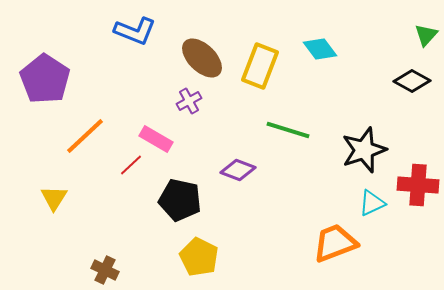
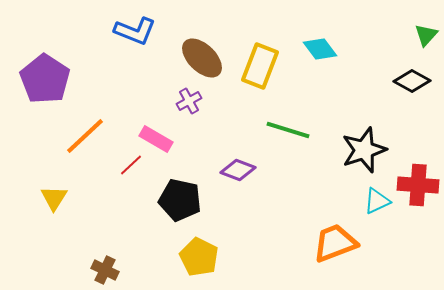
cyan triangle: moved 5 px right, 2 px up
